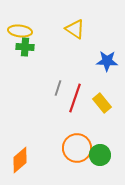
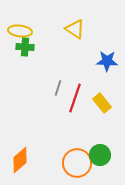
orange circle: moved 15 px down
